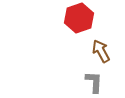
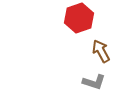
gray L-shape: rotated 105 degrees clockwise
